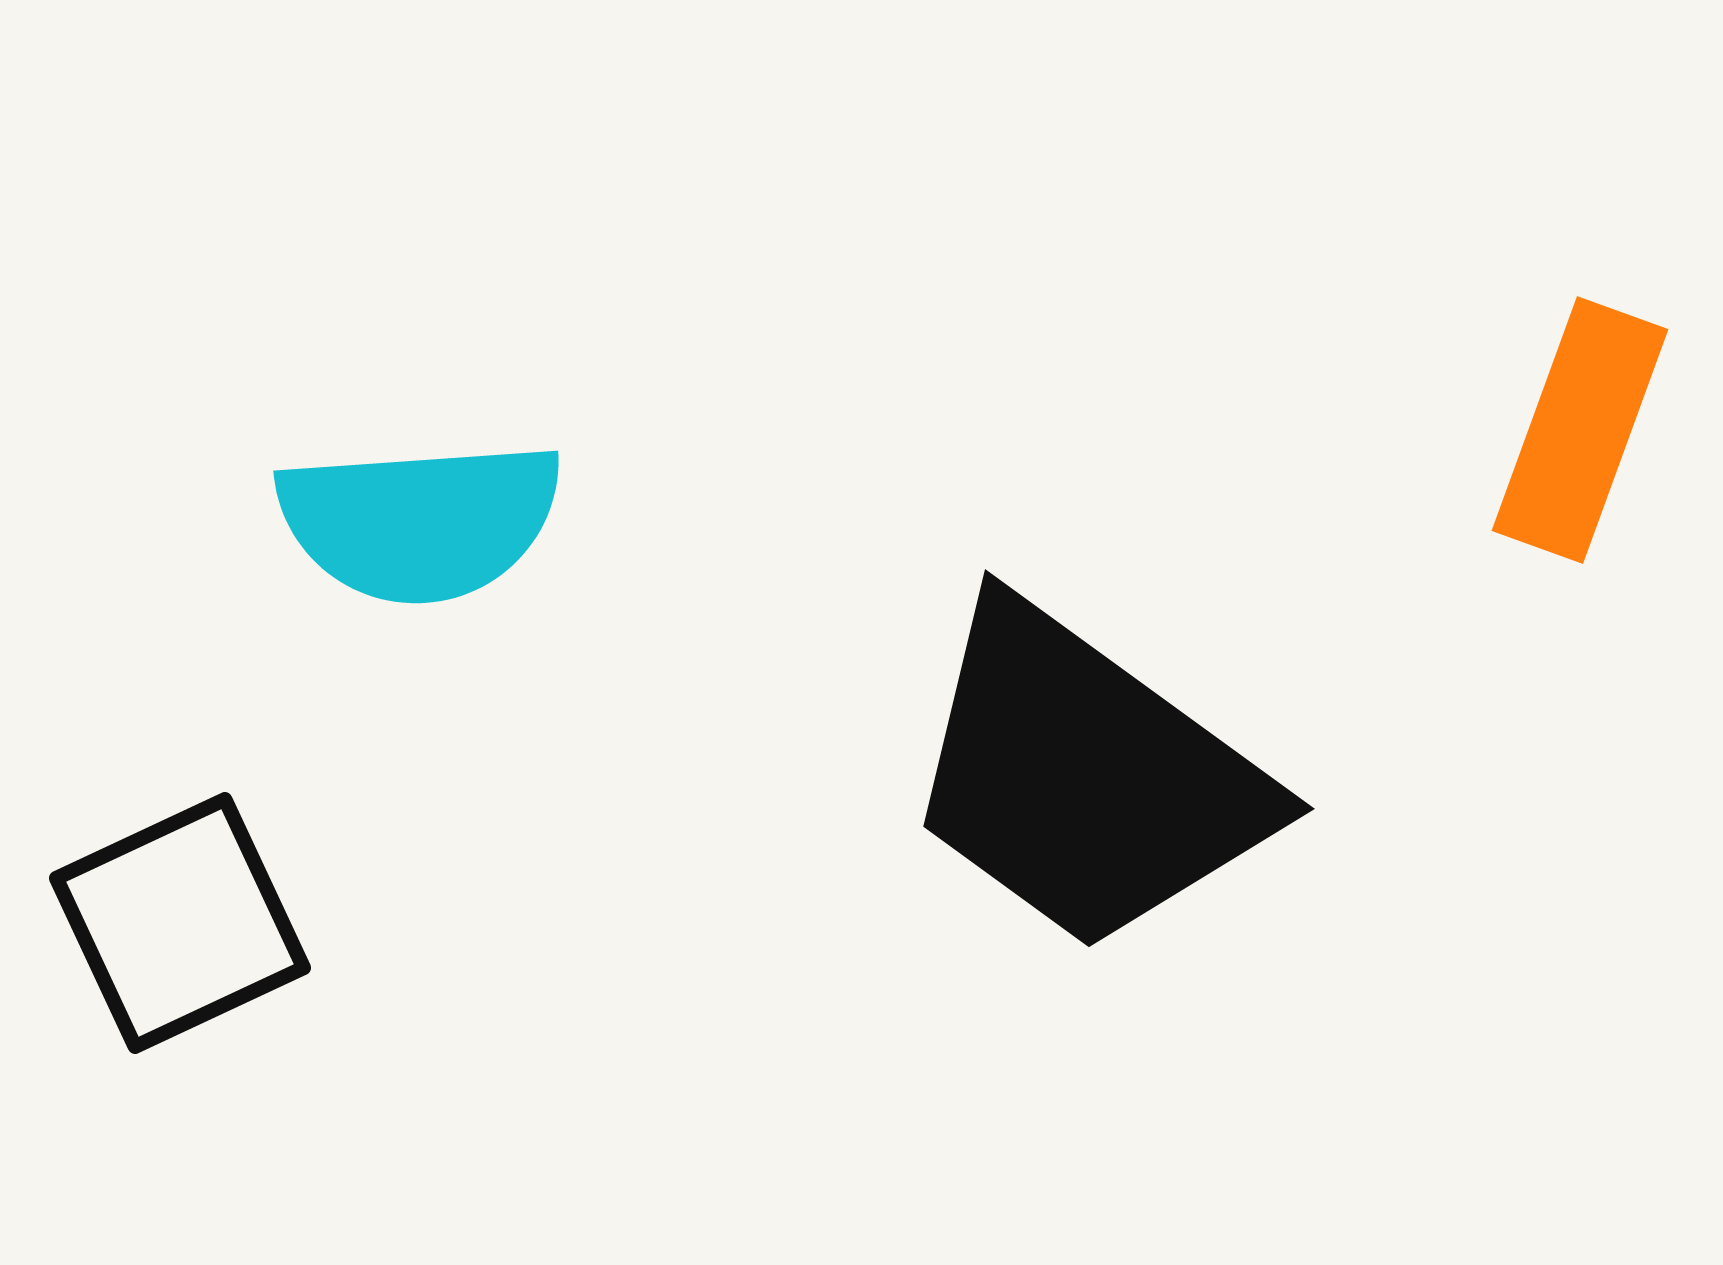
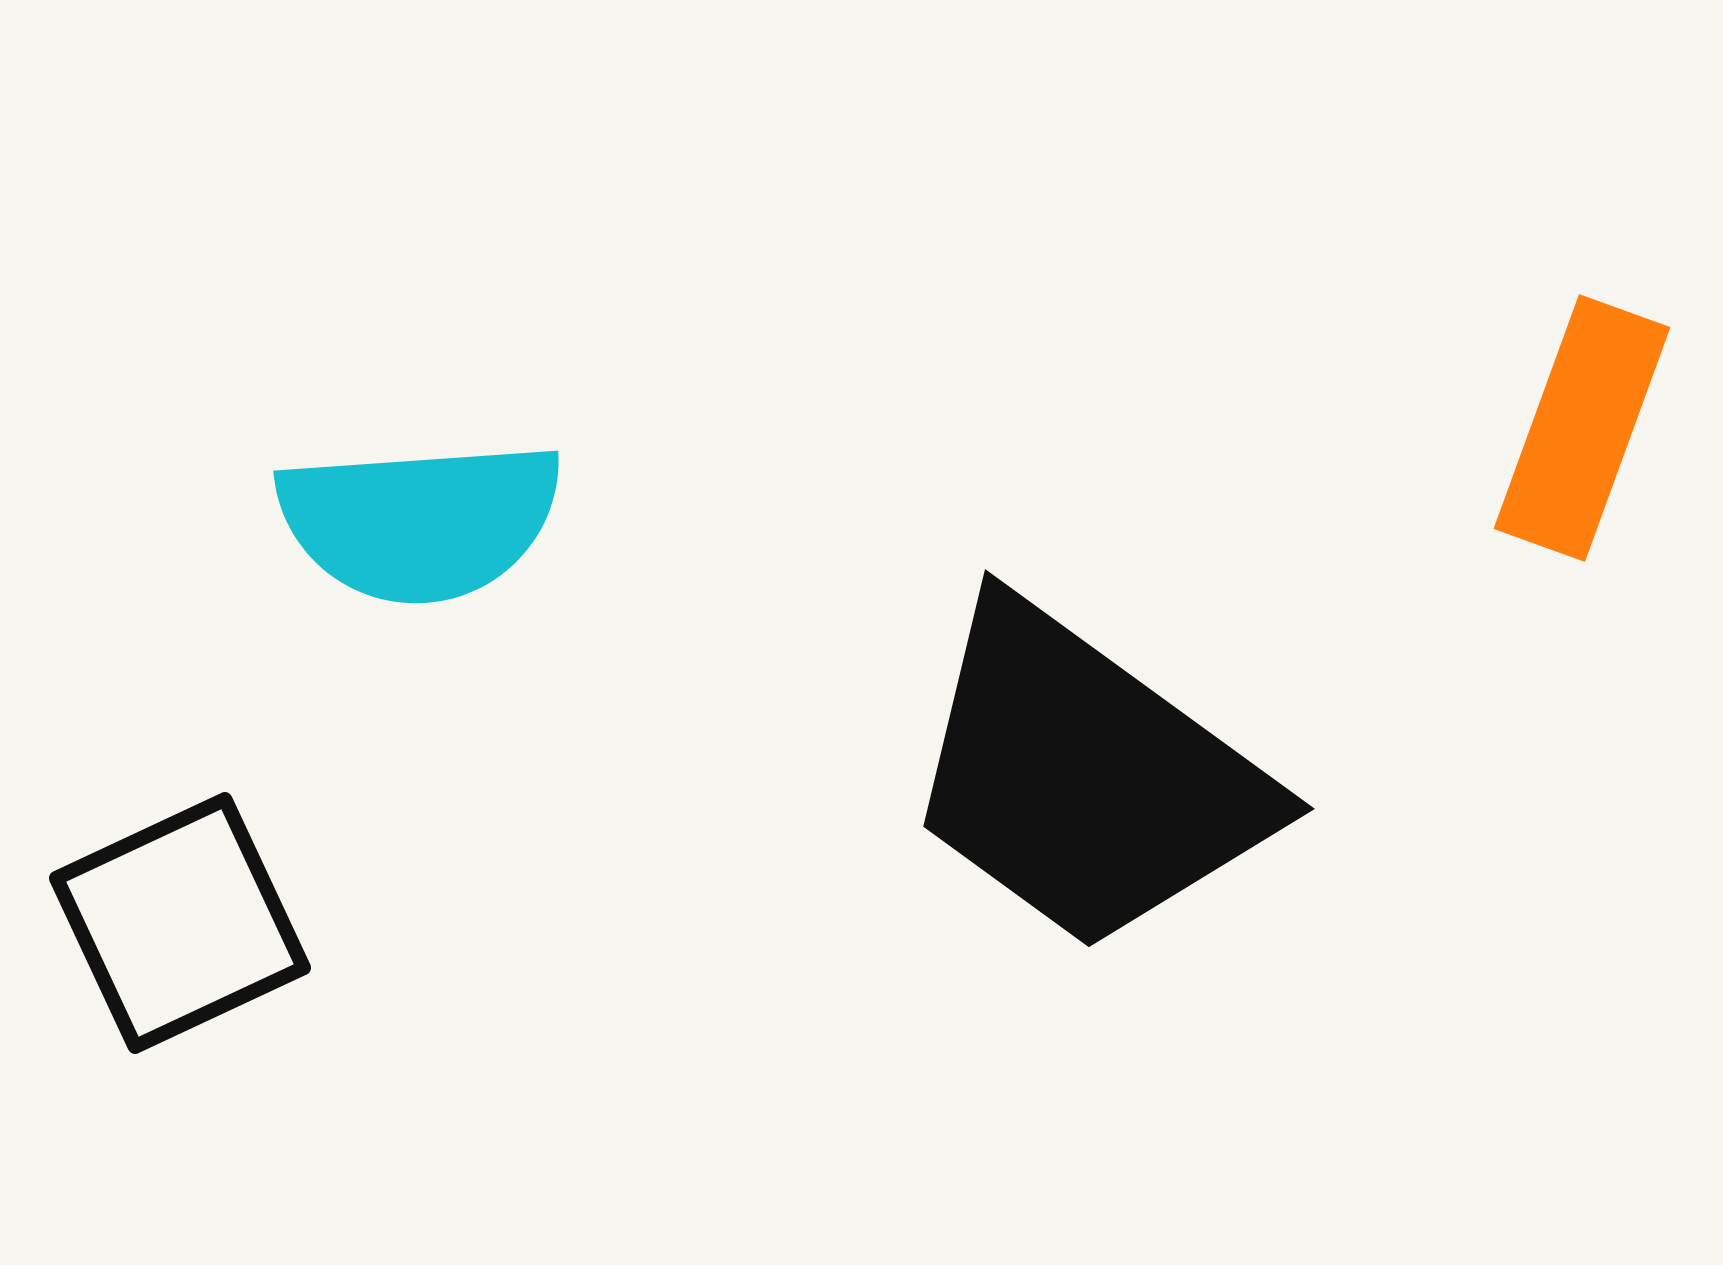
orange rectangle: moved 2 px right, 2 px up
